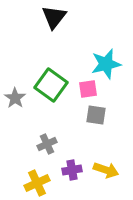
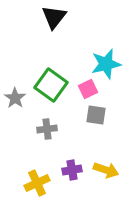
pink square: rotated 18 degrees counterclockwise
gray cross: moved 15 px up; rotated 18 degrees clockwise
